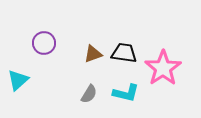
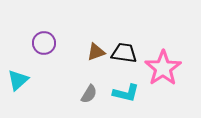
brown triangle: moved 3 px right, 2 px up
